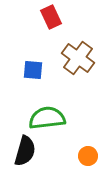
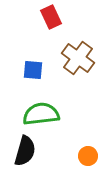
green semicircle: moved 6 px left, 4 px up
